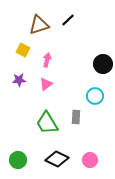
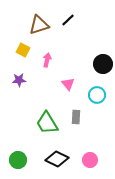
pink triangle: moved 22 px right; rotated 32 degrees counterclockwise
cyan circle: moved 2 px right, 1 px up
